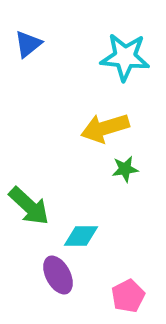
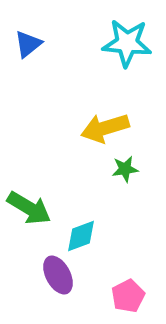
cyan star: moved 2 px right, 14 px up
green arrow: moved 2 px down; rotated 12 degrees counterclockwise
cyan diamond: rotated 21 degrees counterclockwise
